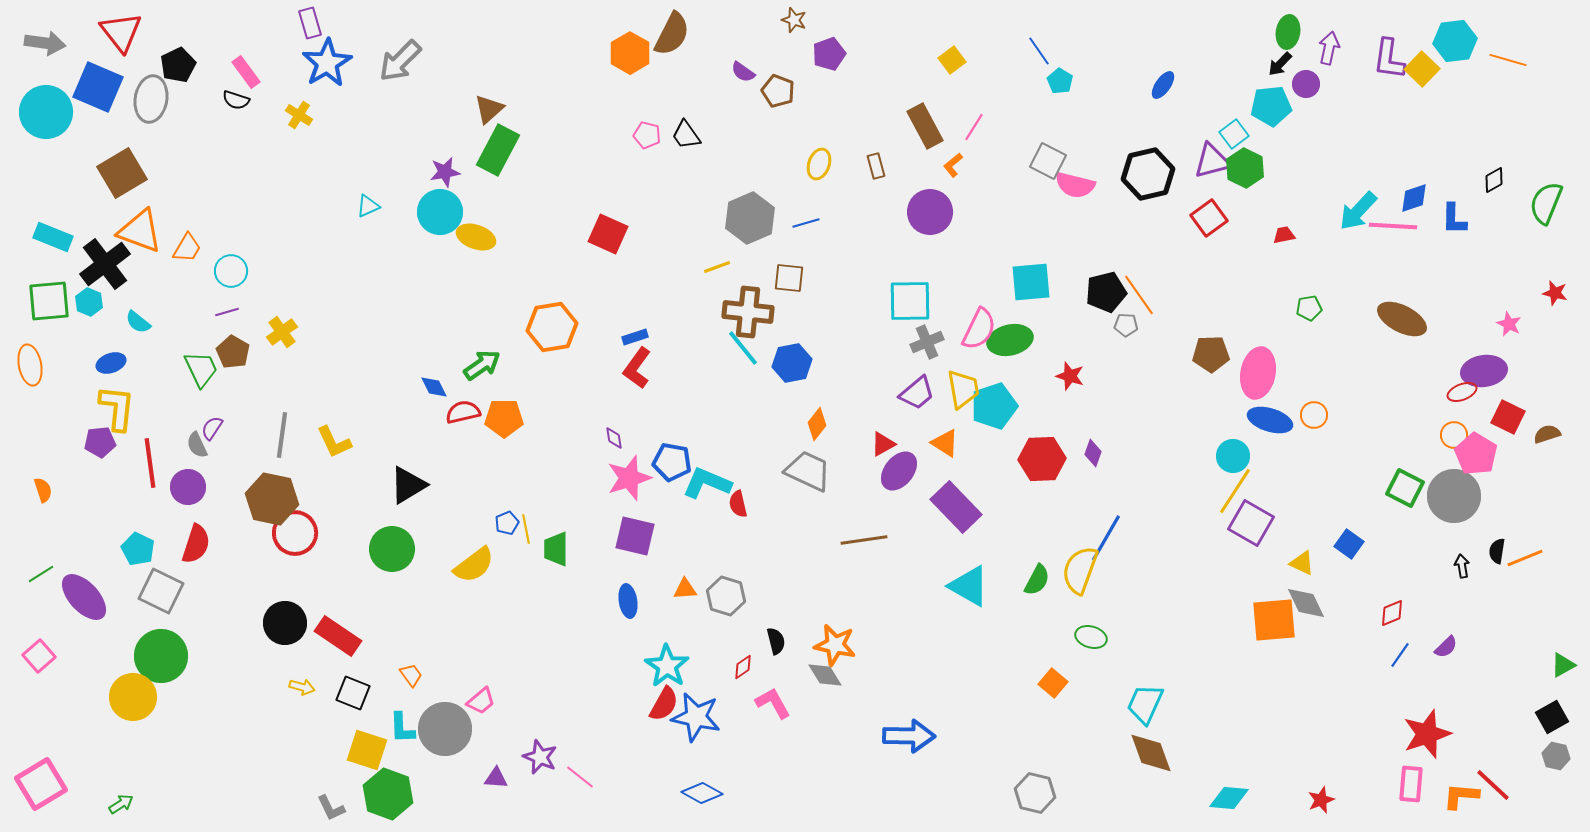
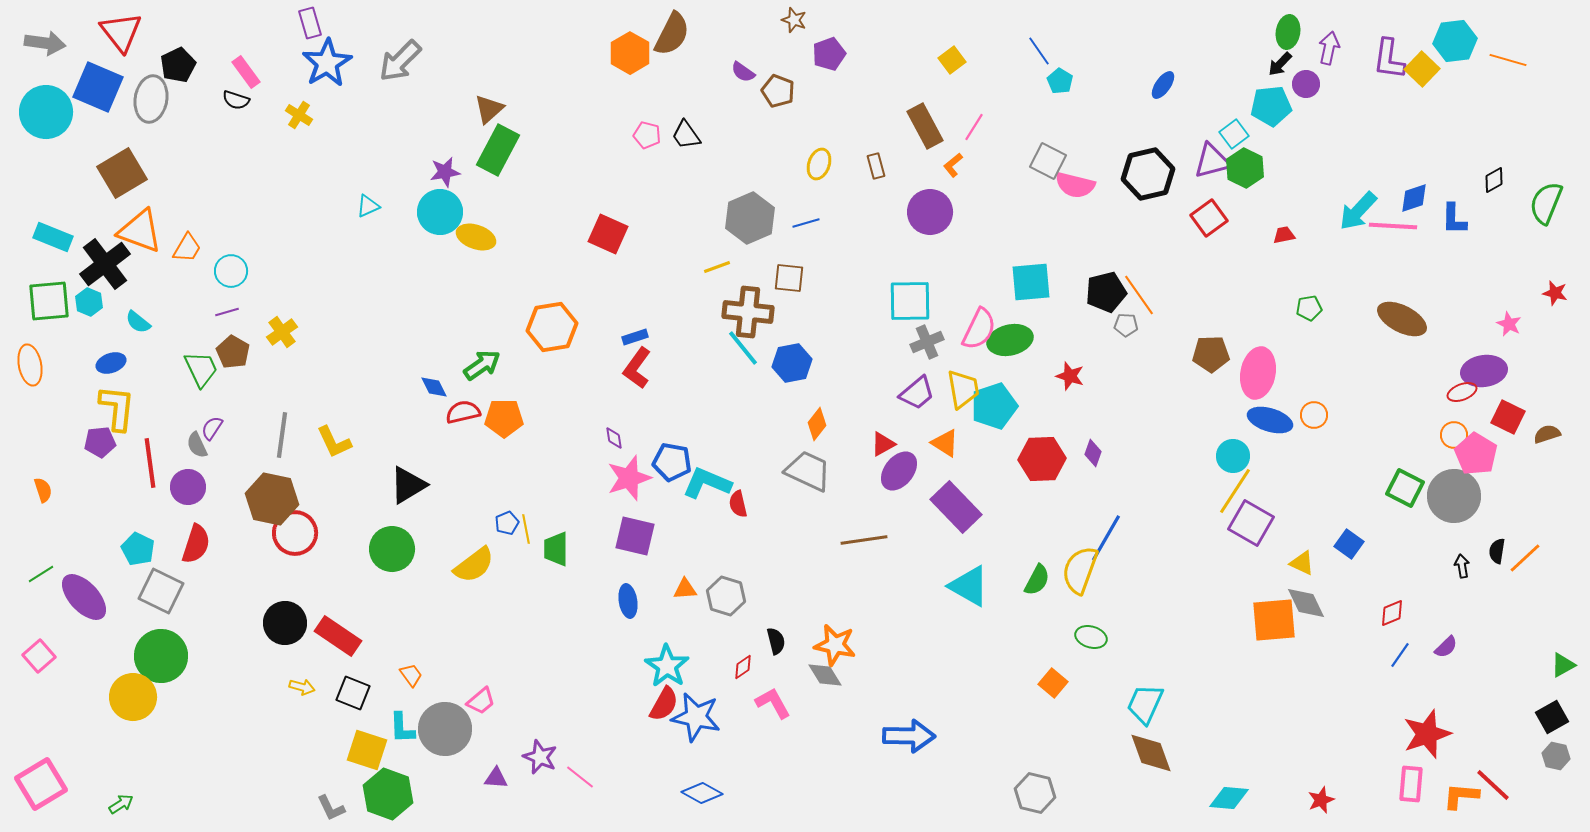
orange line at (1525, 558): rotated 21 degrees counterclockwise
